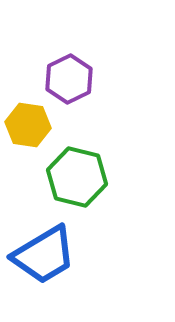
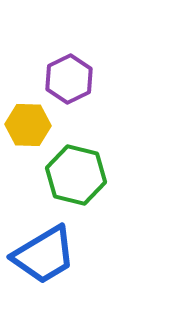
yellow hexagon: rotated 6 degrees counterclockwise
green hexagon: moved 1 px left, 2 px up
